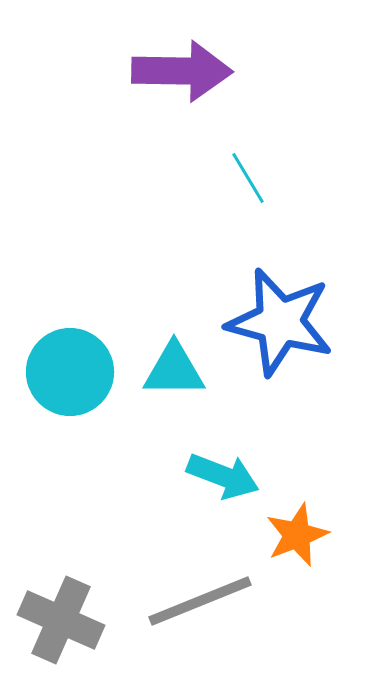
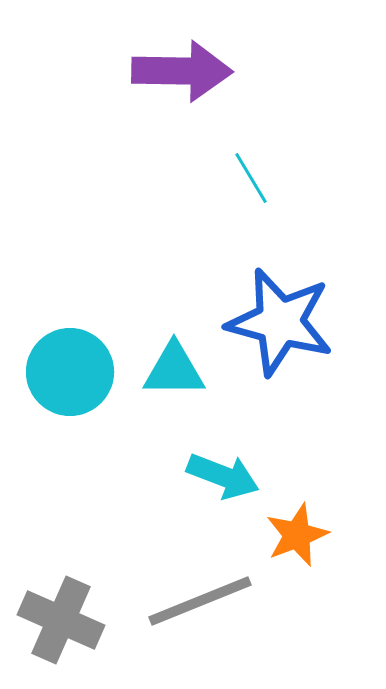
cyan line: moved 3 px right
